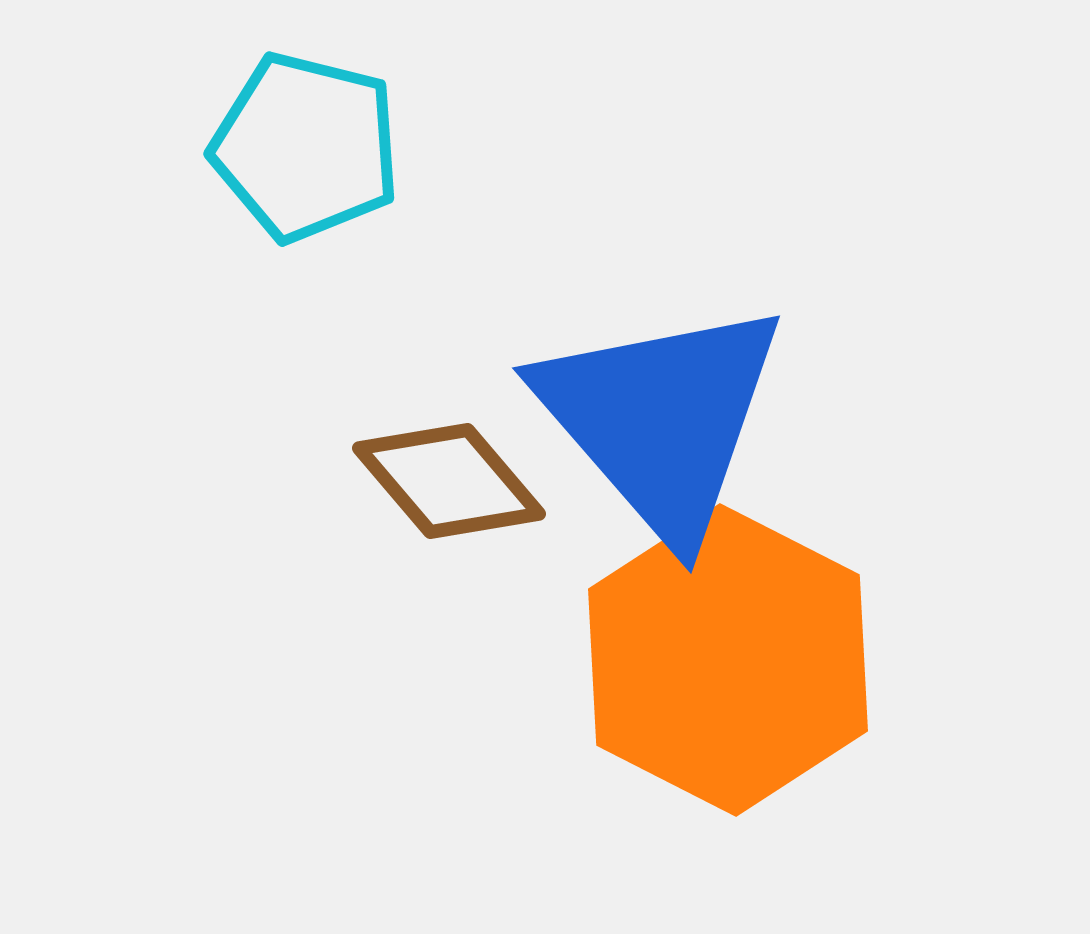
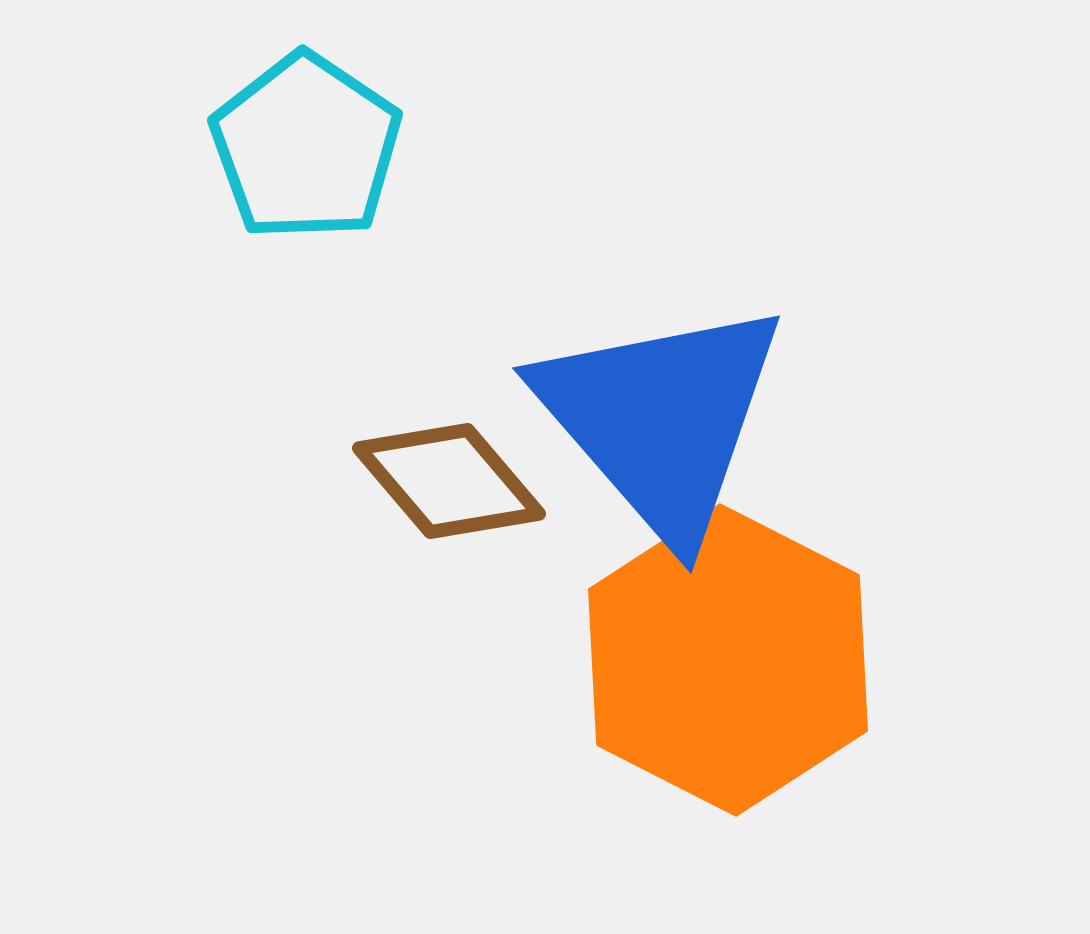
cyan pentagon: rotated 20 degrees clockwise
